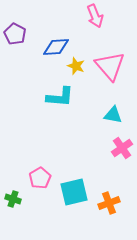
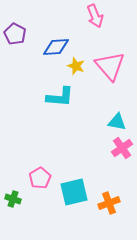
cyan triangle: moved 4 px right, 7 px down
